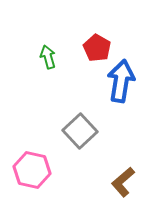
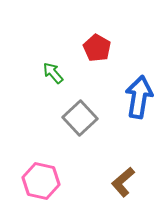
green arrow: moved 5 px right, 16 px down; rotated 25 degrees counterclockwise
blue arrow: moved 18 px right, 16 px down
gray square: moved 13 px up
pink hexagon: moved 9 px right, 11 px down
